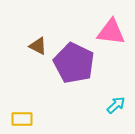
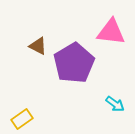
purple pentagon: rotated 15 degrees clockwise
cyan arrow: moved 1 px left, 1 px up; rotated 78 degrees clockwise
yellow rectangle: rotated 35 degrees counterclockwise
